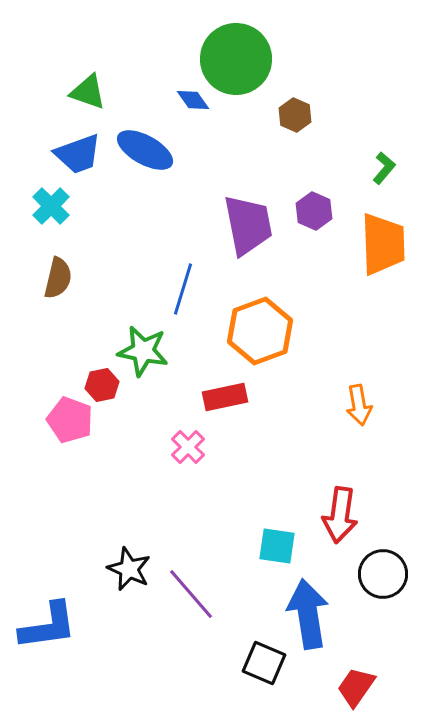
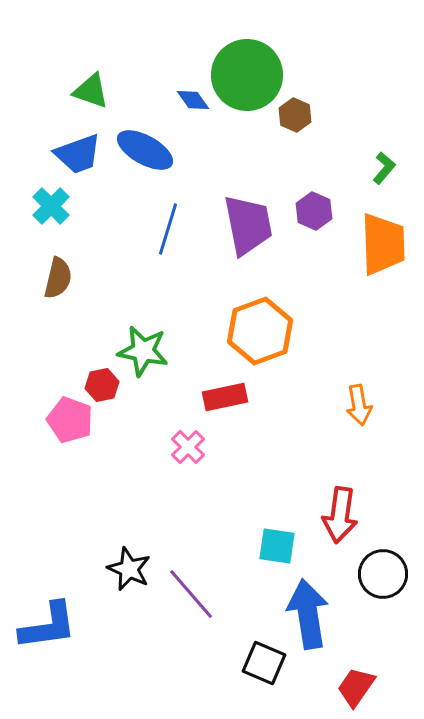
green circle: moved 11 px right, 16 px down
green triangle: moved 3 px right, 1 px up
blue line: moved 15 px left, 60 px up
